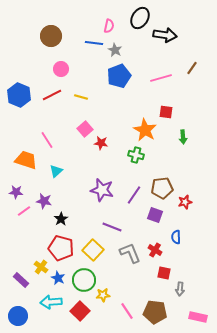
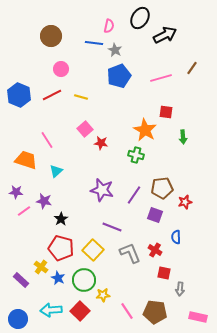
black arrow at (165, 35): rotated 35 degrees counterclockwise
cyan arrow at (51, 302): moved 8 px down
blue circle at (18, 316): moved 3 px down
